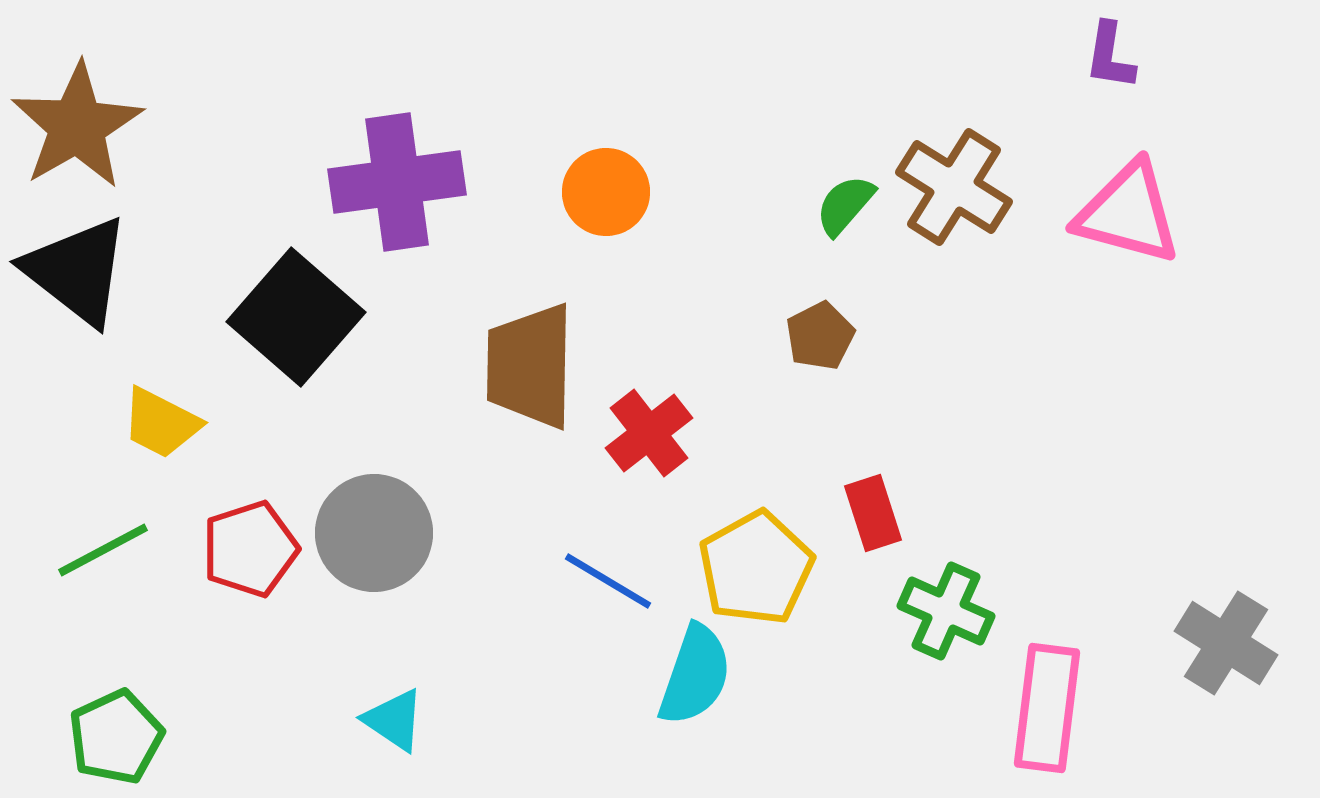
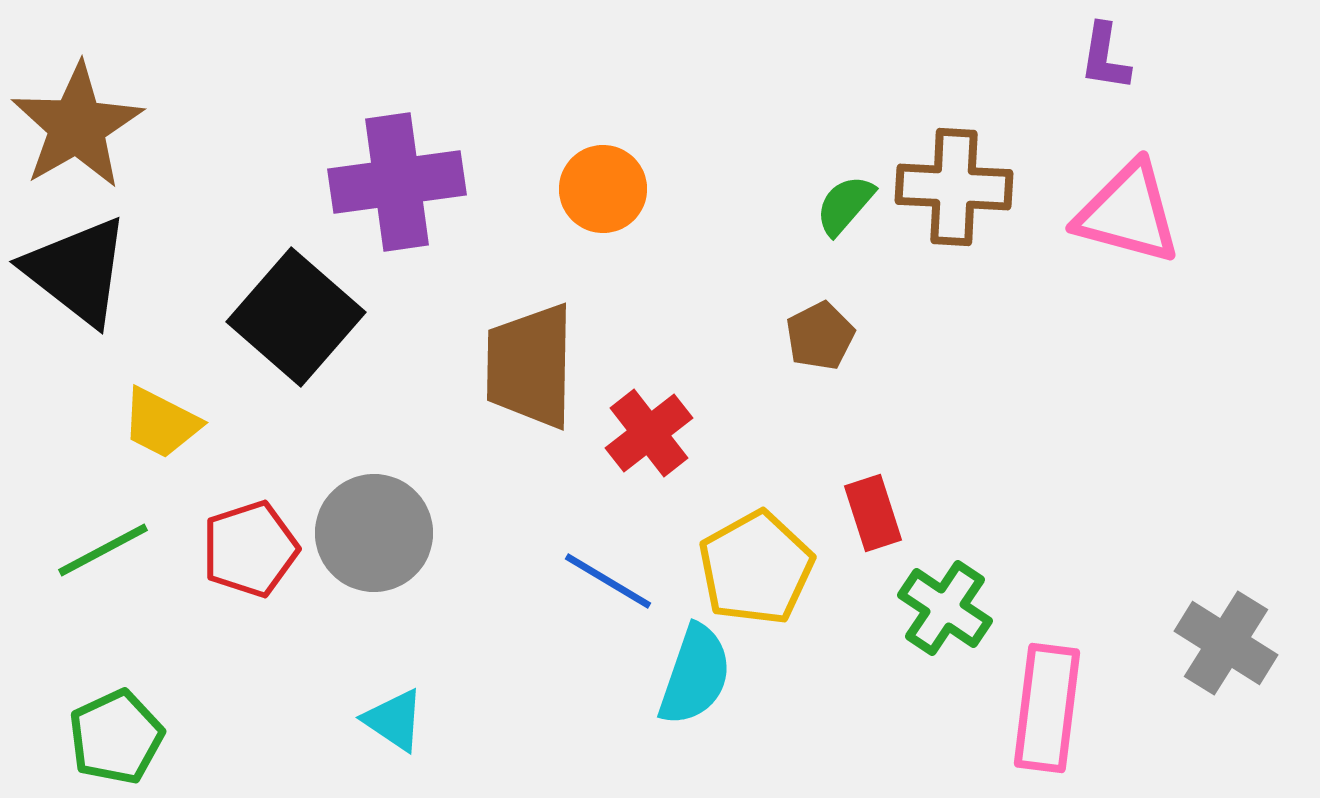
purple L-shape: moved 5 px left, 1 px down
brown cross: rotated 29 degrees counterclockwise
orange circle: moved 3 px left, 3 px up
green cross: moved 1 px left, 3 px up; rotated 10 degrees clockwise
